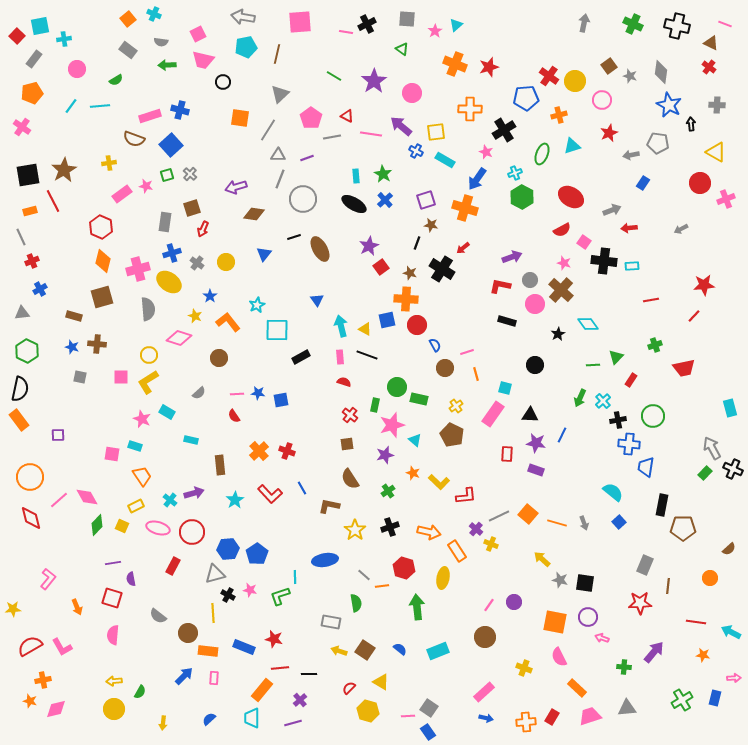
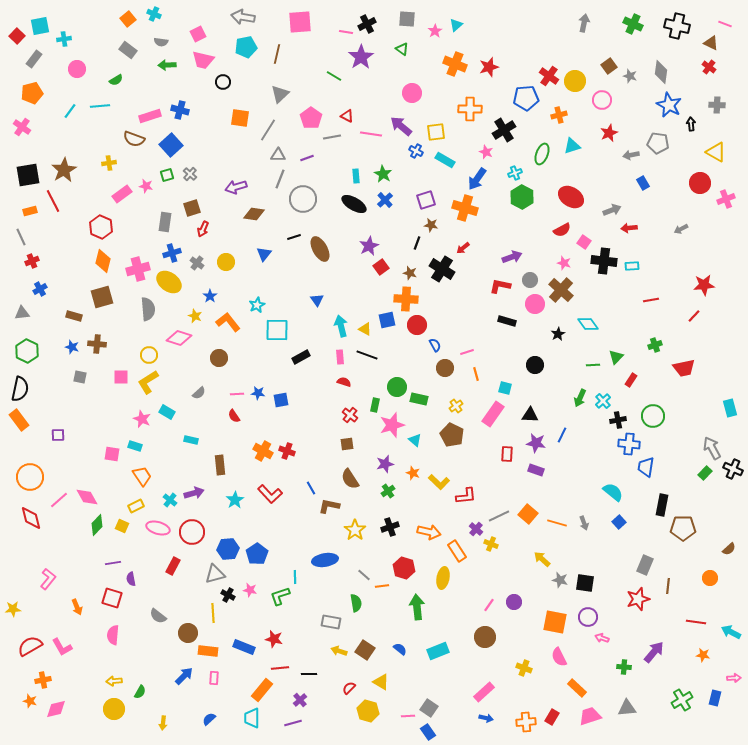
purple star at (374, 81): moved 13 px left, 24 px up
cyan line at (71, 106): moved 1 px left, 5 px down
blue rectangle at (643, 183): rotated 64 degrees counterclockwise
orange cross at (259, 451): moved 4 px right; rotated 18 degrees counterclockwise
purple star at (385, 455): moved 9 px down
blue line at (302, 488): moved 9 px right
red star at (640, 603): moved 2 px left, 4 px up; rotated 15 degrees counterclockwise
